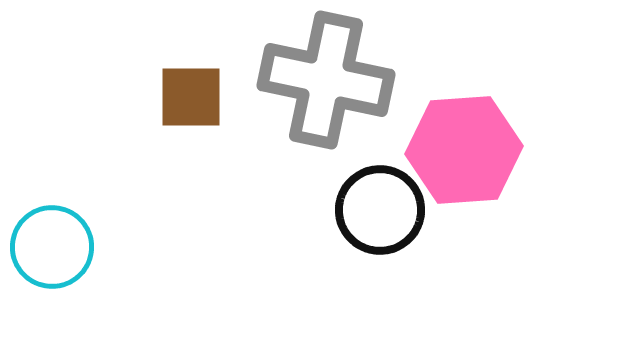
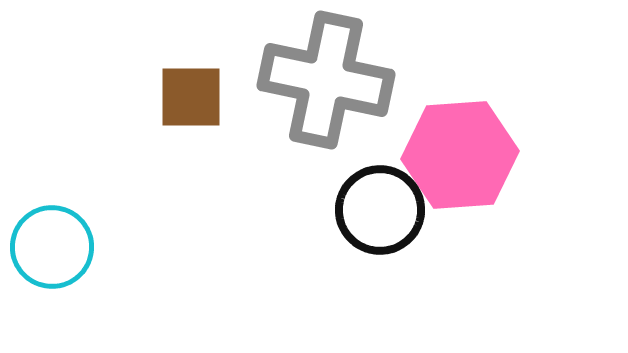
pink hexagon: moved 4 px left, 5 px down
